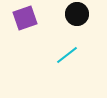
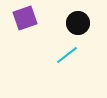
black circle: moved 1 px right, 9 px down
